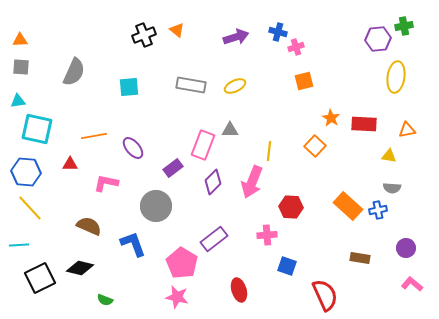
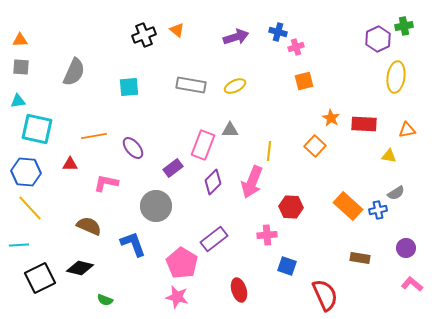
purple hexagon at (378, 39): rotated 20 degrees counterclockwise
gray semicircle at (392, 188): moved 4 px right, 5 px down; rotated 36 degrees counterclockwise
